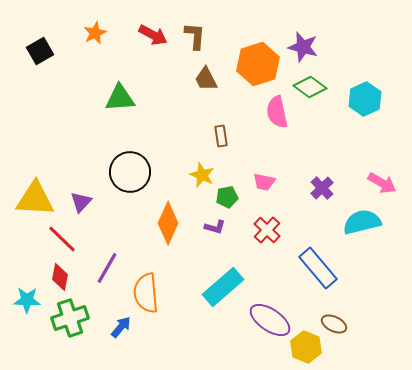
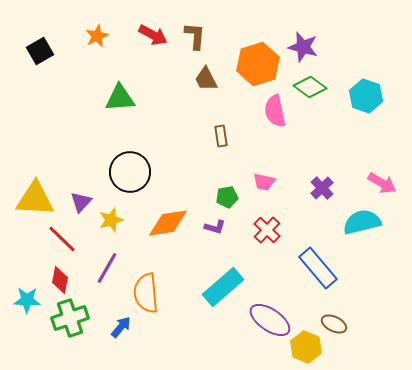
orange star: moved 2 px right, 3 px down
cyan hexagon: moved 1 px right, 3 px up; rotated 16 degrees counterclockwise
pink semicircle: moved 2 px left, 1 px up
yellow star: moved 91 px left, 45 px down; rotated 30 degrees clockwise
orange diamond: rotated 57 degrees clockwise
red diamond: moved 3 px down
